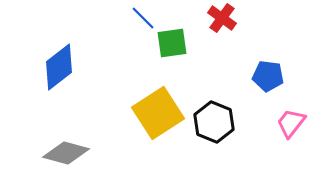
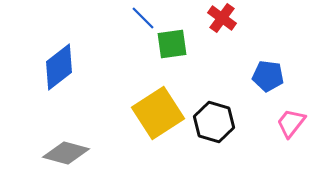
green square: moved 1 px down
black hexagon: rotated 6 degrees counterclockwise
